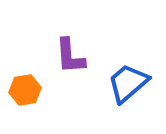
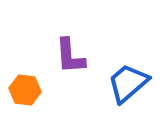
orange hexagon: rotated 16 degrees clockwise
